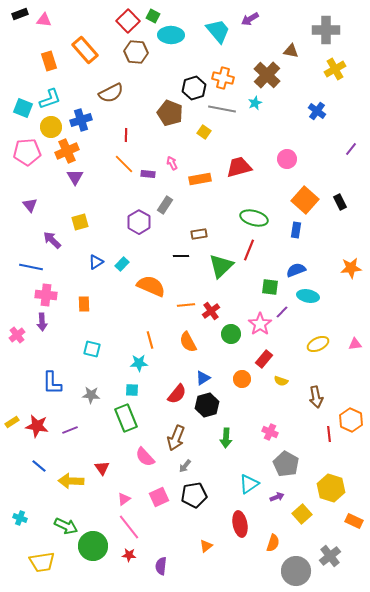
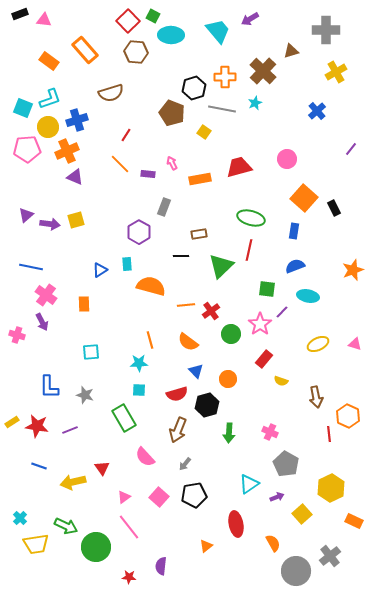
brown triangle at (291, 51): rotated 28 degrees counterclockwise
orange rectangle at (49, 61): rotated 36 degrees counterclockwise
yellow cross at (335, 69): moved 1 px right, 3 px down
brown cross at (267, 75): moved 4 px left, 4 px up
orange cross at (223, 78): moved 2 px right, 1 px up; rotated 15 degrees counterclockwise
brown semicircle at (111, 93): rotated 10 degrees clockwise
blue cross at (317, 111): rotated 12 degrees clockwise
brown pentagon at (170, 113): moved 2 px right
blue cross at (81, 120): moved 4 px left
yellow circle at (51, 127): moved 3 px left
red line at (126, 135): rotated 32 degrees clockwise
pink pentagon at (27, 152): moved 3 px up
orange line at (124, 164): moved 4 px left
purple triangle at (75, 177): rotated 36 degrees counterclockwise
orange square at (305, 200): moved 1 px left, 2 px up
black rectangle at (340, 202): moved 6 px left, 6 px down
purple triangle at (30, 205): moved 4 px left, 10 px down; rotated 28 degrees clockwise
gray rectangle at (165, 205): moved 1 px left, 2 px down; rotated 12 degrees counterclockwise
green ellipse at (254, 218): moved 3 px left
yellow square at (80, 222): moved 4 px left, 2 px up
purple hexagon at (139, 222): moved 10 px down
blue rectangle at (296, 230): moved 2 px left, 1 px down
purple arrow at (52, 240): moved 2 px left, 16 px up; rotated 144 degrees clockwise
red line at (249, 250): rotated 10 degrees counterclockwise
blue triangle at (96, 262): moved 4 px right, 8 px down
cyan rectangle at (122, 264): moved 5 px right; rotated 48 degrees counterclockwise
orange star at (351, 268): moved 2 px right, 2 px down; rotated 15 degrees counterclockwise
blue semicircle at (296, 270): moved 1 px left, 4 px up
orange semicircle at (151, 286): rotated 8 degrees counterclockwise
green square at (270, 287): moved 3 px left, 2 px down
pink cross at (46, 295): rotated 30 degrees clockwise
purple arrow at (42, 322): rotated 24 degrees counterclockwise
pink cross at (17, 335): rotated 35 degrees counterclockwise
orange semicircle at (188, 342): rotated 25 degrees counterclockwise
pink triangle at (355, 344): rotated 24 degrees clockwise
cyan square at (92, 349): moved 1 px left, 3 px down; rotated 18 degrees counterclockwise
blue triangle at (203, 378): moved 7 px left, 7 px up; rotated 42 degrees counterclockwise
orange circle at (242, 379): moved 14 px left
blue L-shape at (52, 383): moved 3 px left, 4 px down
cyan square at (132, 390): moved 7 px right
red semicircle at (177, 394): rotated 35 degrees clockwise
gray star at (91, 395): moved 6 px left; rotated 12 degrees clockwise
green rectangle at (126, 418): moved 2 px left; rotated 8 degrees counterclockwise
orange hexagon at (351, 420): moved 3 px left, 4 px up
brown arrow at (176, 438): moved 2 px right, 8 px up
green arrow at (226, 438): moved 3 px right, 5 px up
blue line at (39, 466): rotated 21 degrees counterclockwise
gray arrow at (185, 466): moved 2 px up
yellow arrow at (71, 481): moved 2 px right, 1 px down; rotated 15 degrees counterclockwise
yellow hexagon at (331, 488): rotated 16 degrees clockwise
pink square at (159, 497): rotated 24 degrees counterclockwise
pink triangle at (124, 499): moved 2 px up
cyan cross at (20, 518): rotated 24 degrees clockwise
red ellipse at (240, 524): moved 4 px left
orange semicircle at (273, 543): rotated 48 degrees counterclockwise
green circle at (93, 546): moved 3 px right, 1 px down
red star at (129, 555): moved 22 px down
yellow trapezoid at (42, 562): moved 6 px left, 18 px up
